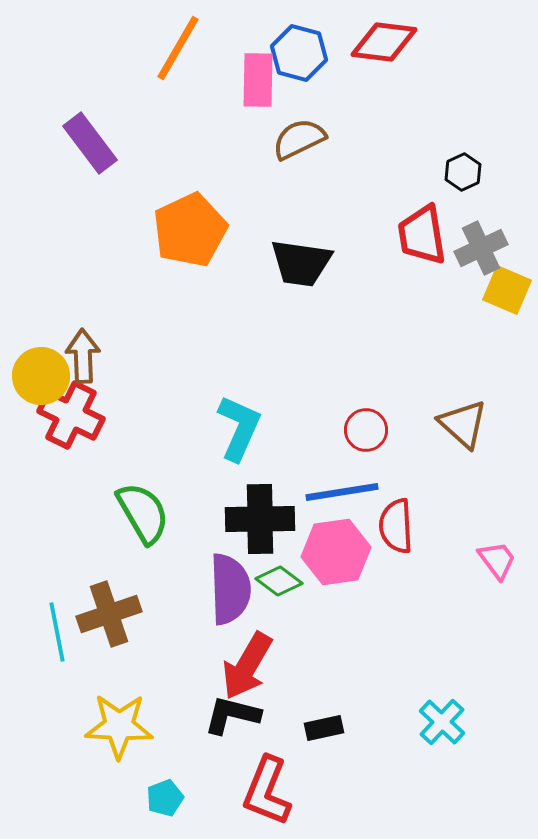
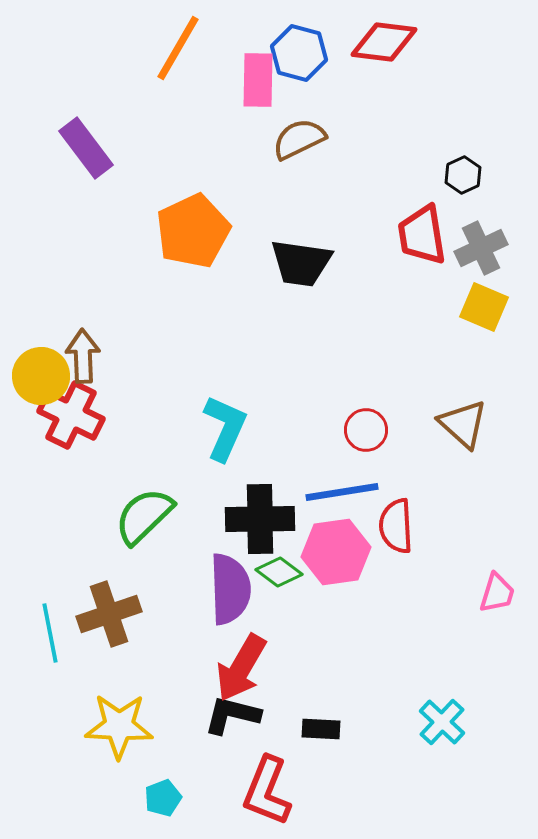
purple rectangle: moved 4 px left, 5 px down
black hexagon: moved 3 px down
orange pentagon: moved 3 px right, 1 px down
yellow square: moved 23 px left, 17 px down
cyan L-shape: moved 14 px left
green semicircle: moved 1 px right, 3 px down; rotated 104 degrees counterclockwise
pink trapezoid: moved 33 px down; rotated 54 degrees clockwise
green diamond: moved 9 px up
cyan line: moved 7 px left, 1 px down
red arrow: moved 6 px left, 2 px down
black rectangle: moved 3 px left, 1 px down; rotated 15 degrees clockwise
cyan pentagon: moved 2 px left
